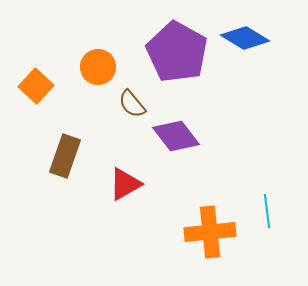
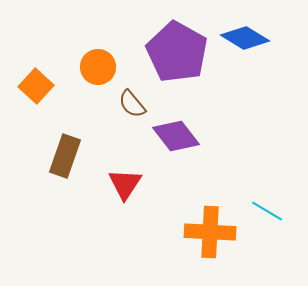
red triangle: rotated 27 degrees counterclockwise
cyan line: rotated 52 degrees counterclockwise
orange cross: rotated 9 degrees clockwise
